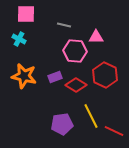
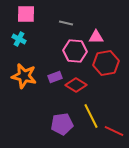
gray line: moved 2 px right, 2 px up
red hexagon: moved 1 px right, 12 px up; rotated 25 degrees clockwise
